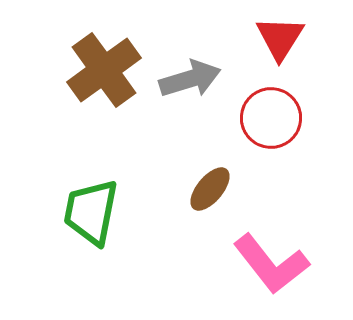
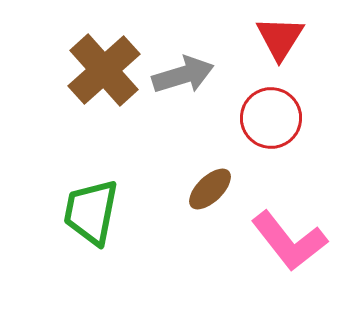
brown cross: rotated 6 degrees counterclockwise
gray arrow: moved 7 px left, 4 px up
brown ellipse: rotated 6 degrees clockwise
pink L-shape: moved 18 px right, 23 px up
